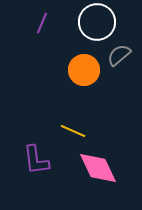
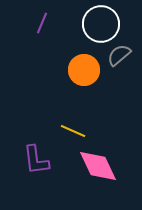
white circle: moved 4 px right, 2 px down
pink diamond: moved 2 px up
